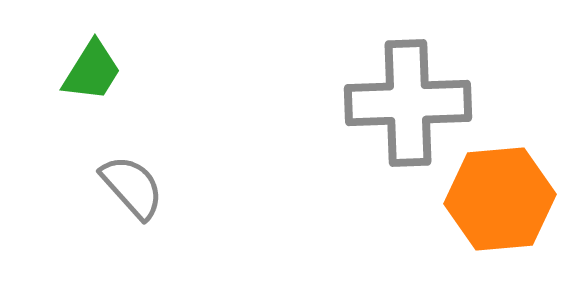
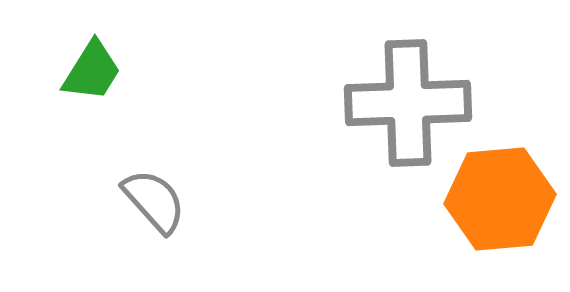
gray semicircle: moved 22 px right, 14 px down
